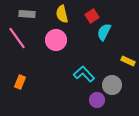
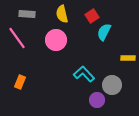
yellow rectangle: moved 3 px up; rotated 24 degrees counterclockwise
